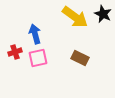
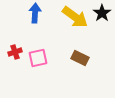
black star: moved 1 px left, 1 px up; rotated 12 degrees clockwise
blue arrow: moved 21 px up; rotated 18 degrees clockwise
